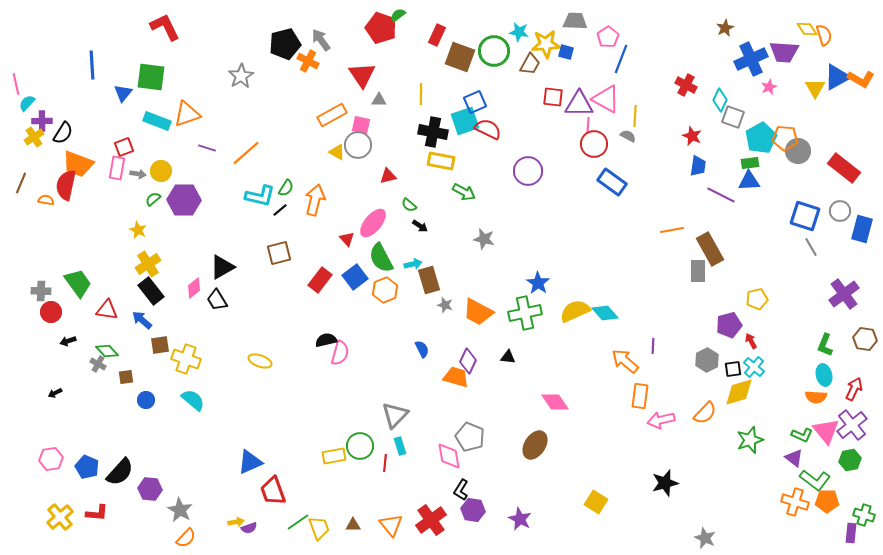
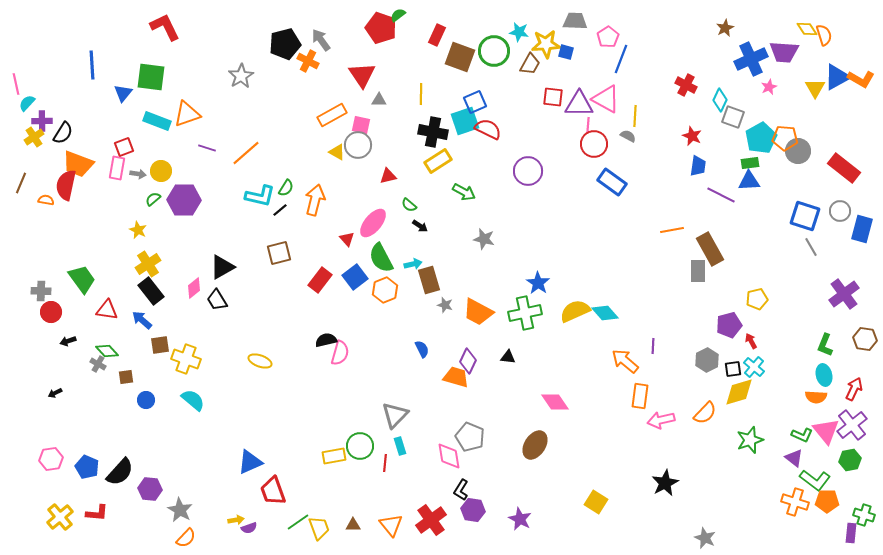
yellow rectangle at (441, 161): moved 3 px left; rotated 44 degrees counterclockwise
green trapezoid at (78, 283): moved 4 px right, 4 px up
black star at (665, 483): rotated 12 degrees counterclockwise
yellow arrow at (236, 522): moved 2 px up
